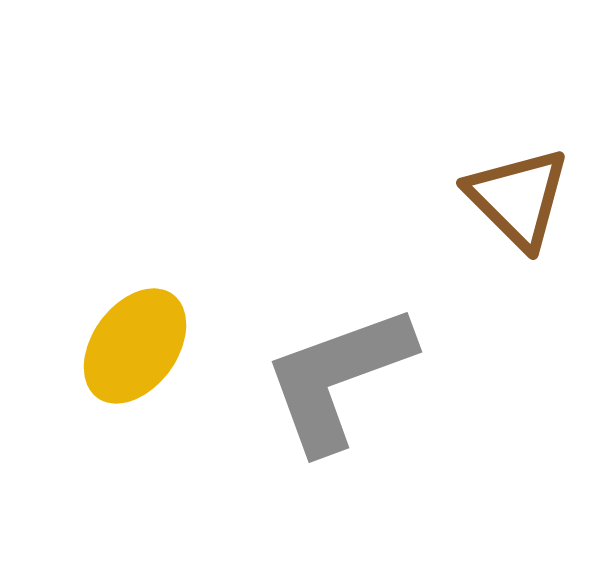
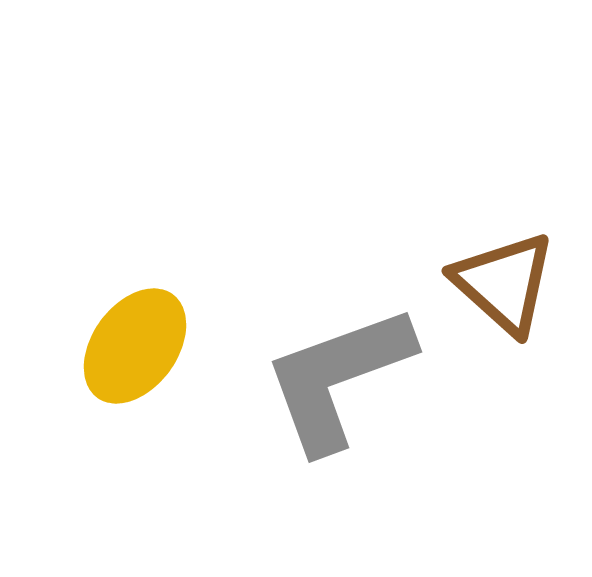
brown triangle: moved 14 px left, 85 px down; rotated 3 degrees counterclockwise
